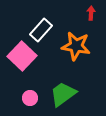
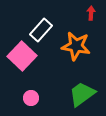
green trapezoid: moved 19 px right
pink circle: moved 1 px right
